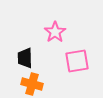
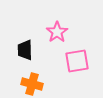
pink star: moved 2 px right
black trapezoid: moved 8 px up
